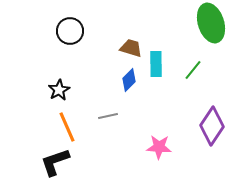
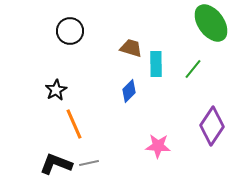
green ellipse: rotated 18 degrees counterclockwise
green line: moved 1 px up
blue diamond: moved 11 px down
black star: moved 3 px left
gray line: moved 19 px left, 47 px down
orange line: moved 7 px right, 3 px up
pink star: moved 1 px left, 1 px up
black L-shape: moved 1 px right, 2 px down; rotated 40 degrees clockwise
